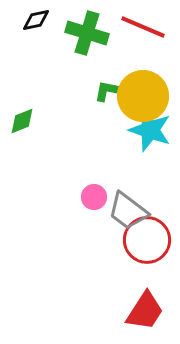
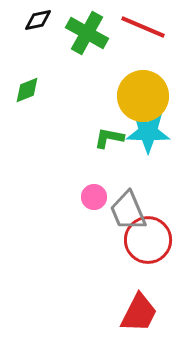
black diamond: moved 2 px right
green cross: rotated 12 degrees clockwise
green L-shape: moved 47 px down
green diamond: moved 5 px right, 31 px up
cyan star: moved 2 px left, 2 px down; rotated 18 degrees counterclockwise
gray trapezoid: rotated 30 degrees clockwise
red circle: moved 1 px right
red trapezoid: moved 6 px left, 2 px down; rotated 6 degrees counterclockwise
